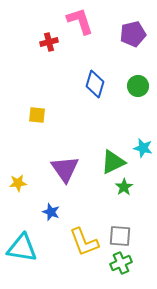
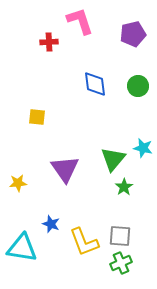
red cross: rotated 12 degrees clockwise
blue diamond: rotated 24 degrees counterclockwise
yellow square: moved 2 px down
green triangle: moved 3 px up; rotated 24 degrees counterclockwise
blue star: moved 12 px down
